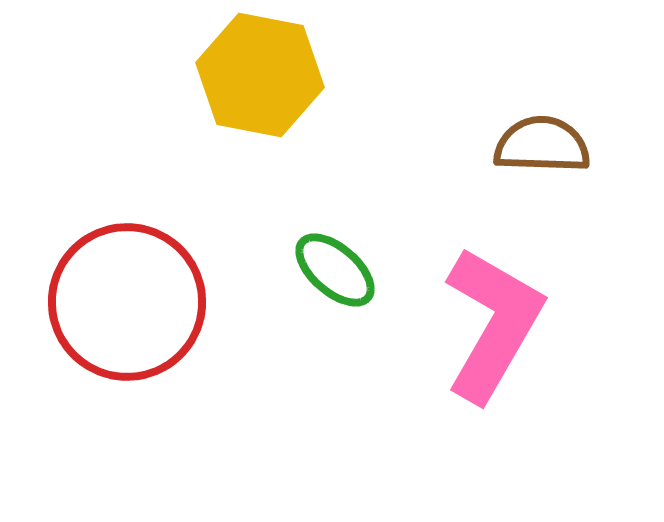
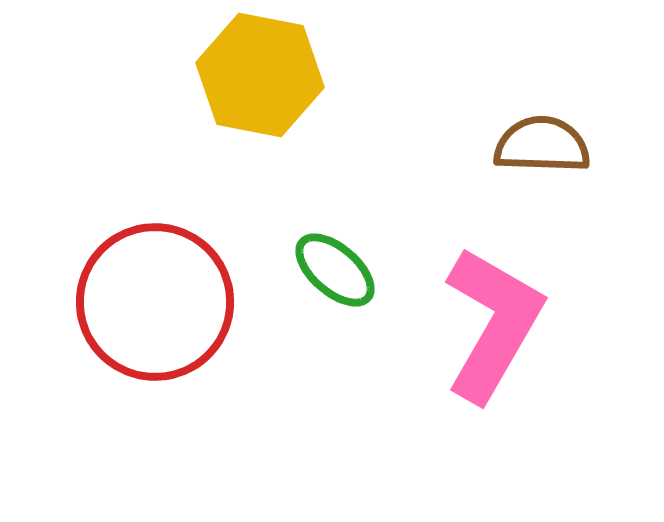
red circle: moved 28 px right
